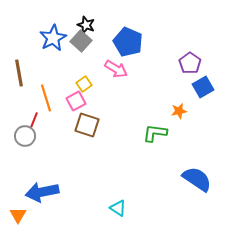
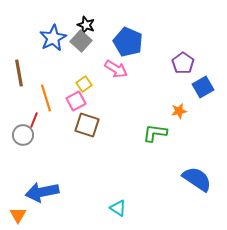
purple pentagon: moved 7 px left
gray circle: moved 2 px left, 1 px up
